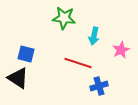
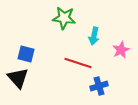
black triangle: rotated 15 degrees clockwise
